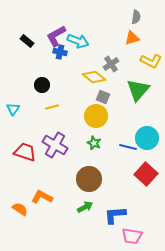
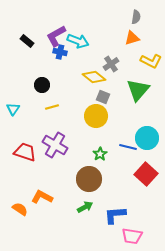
green star: moved 6 px right, 11 px down; rotated 16 degrees clockwise
